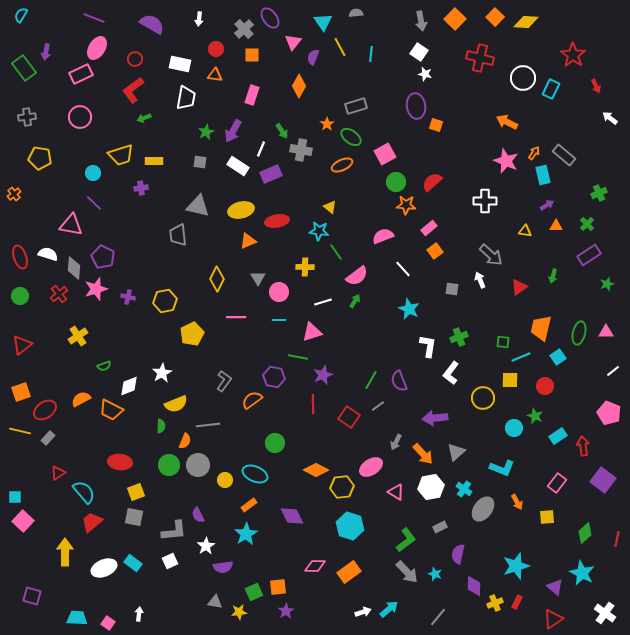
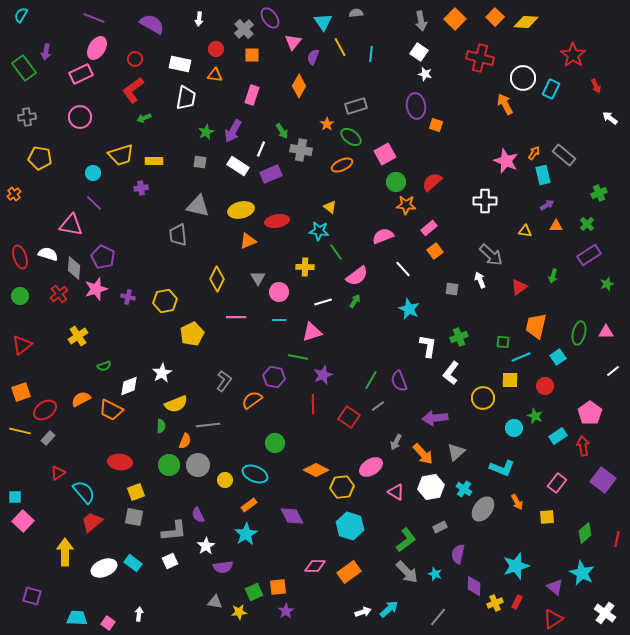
orange arrow at (507, 122): moved 2 px left, 18 px up; rotated 35 degrees clockwise
orange trapezoid at (541, 328): moved 5 px left, 2 px up
pink pentagon at (609, 413): moved 19 px left; rotated 15 degrees clockwise
